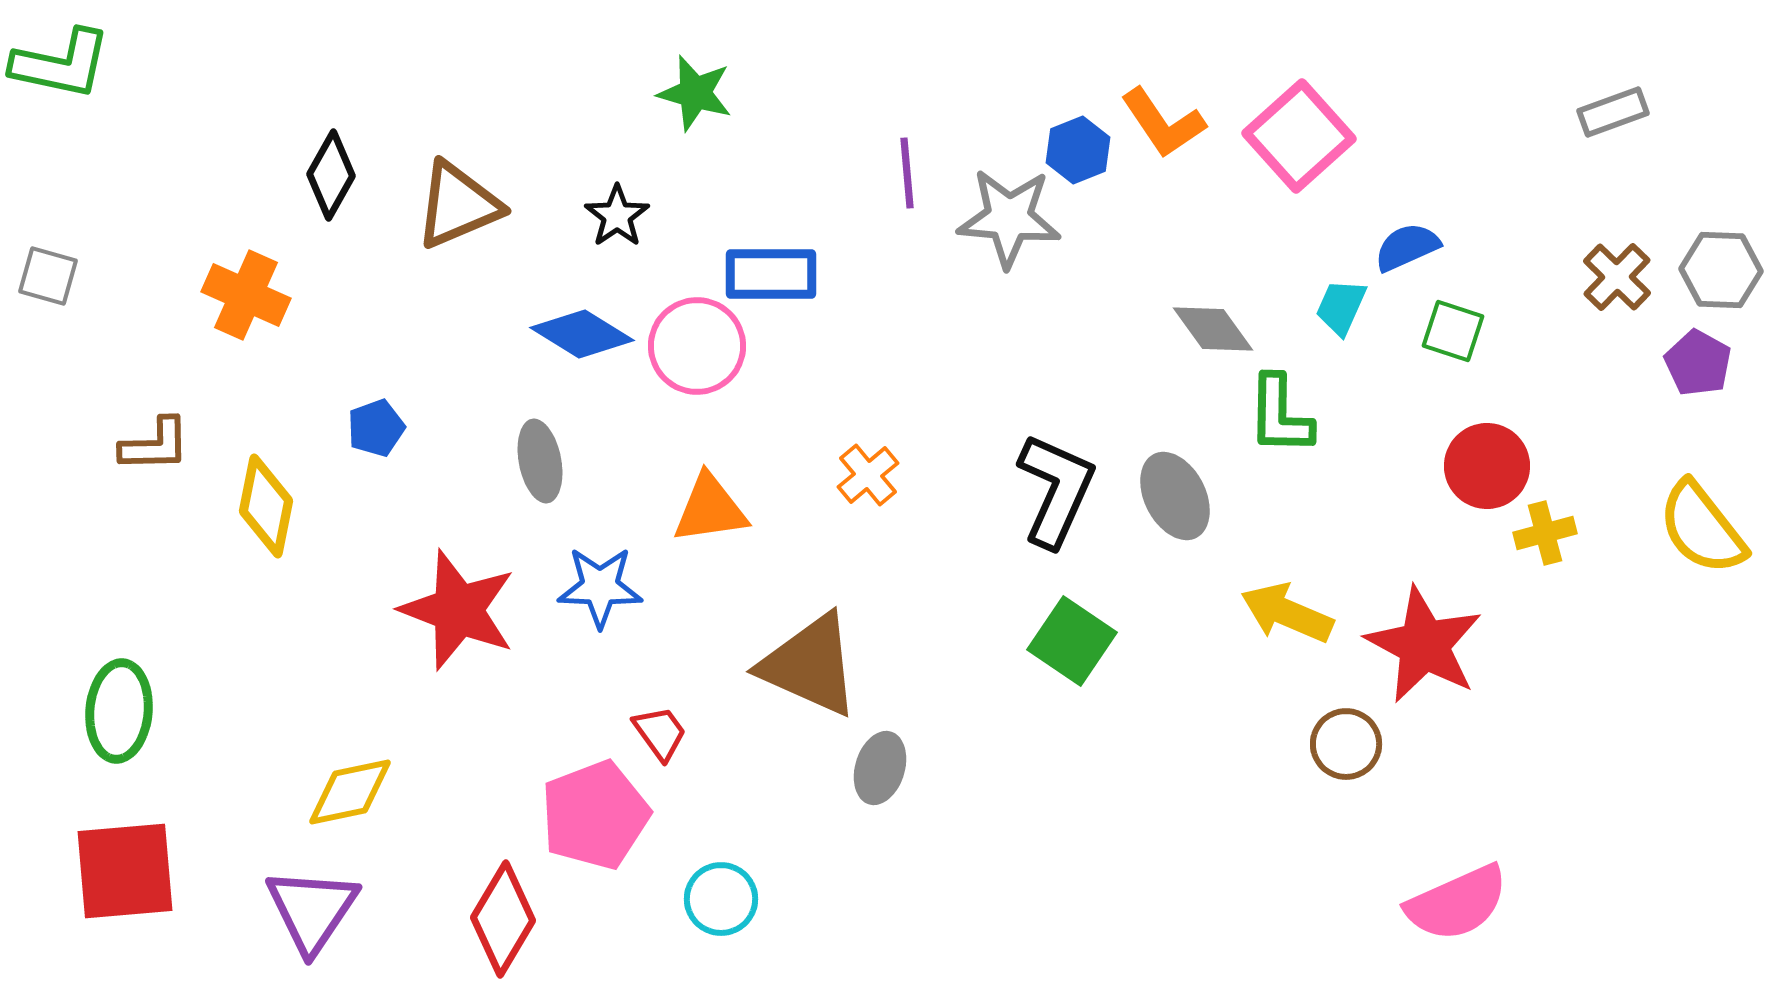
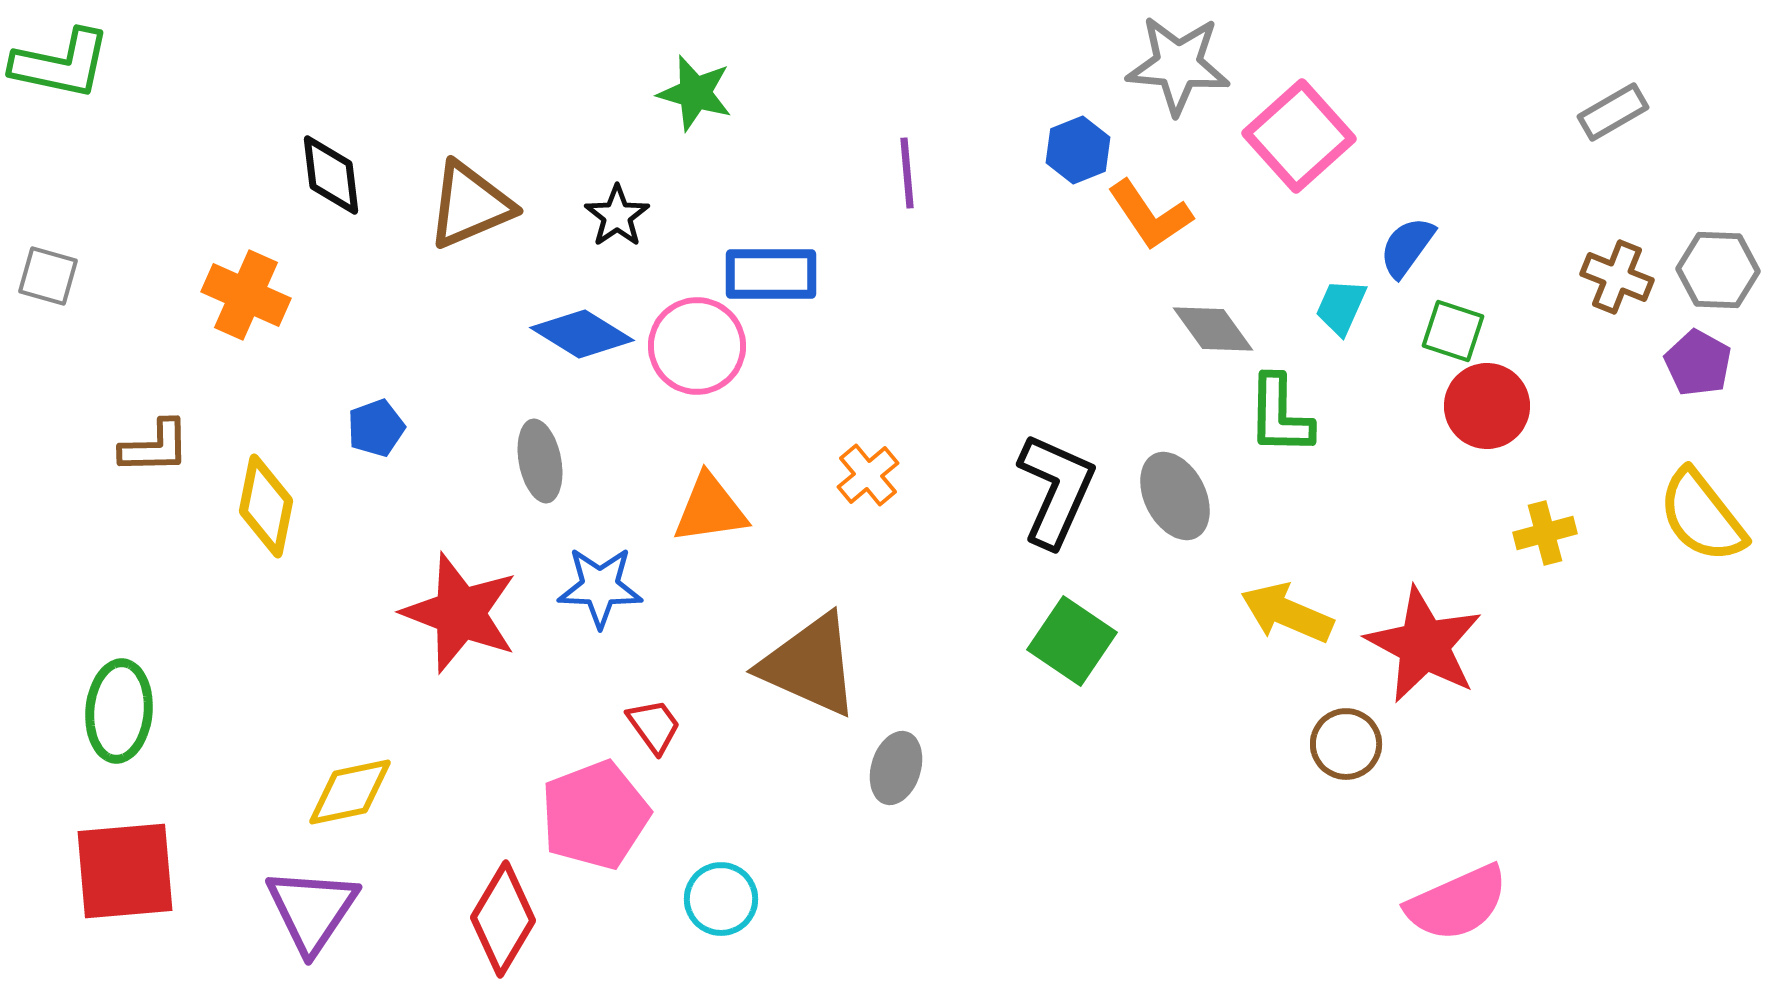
gray rectangle at (1613, 112): rotated 10 degrees counterclockwise
orange L-shape at (1163, 123): moved 13 px left, 92 px down
black diamond at (331, 175): rotated 36 degrees counterclockwise
brown triangle at (458, 205): moved 12 px right
gray star at (1009, 218): moved 169 px right, 153 px up
blue semicircle at (1407, 247): rotated 30 degrees counterclockwise
gray hexagon at (1721, 270): moved 3 px left
brown cross at (1617, 277): rotated 22 degrees counterclockwise
brown L-shape at (155, 445): moved 2 px down
red circle at (1487, 466): moved 60 px up
yellow semicircle at (1702, 528): moved 12 px up
red star at (458, 610): moved 2 px right, 3 px down
red trapezoid at (660, 733): moved 6 px left, 7 px up
gray ellipse at (880, 768): moved 16 px right
